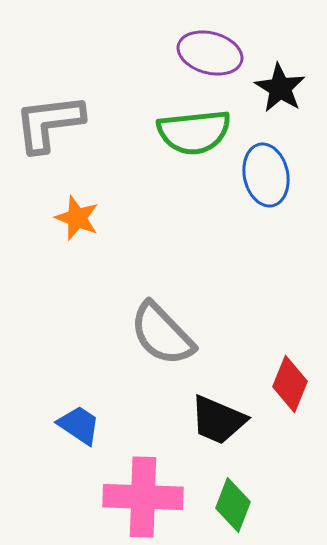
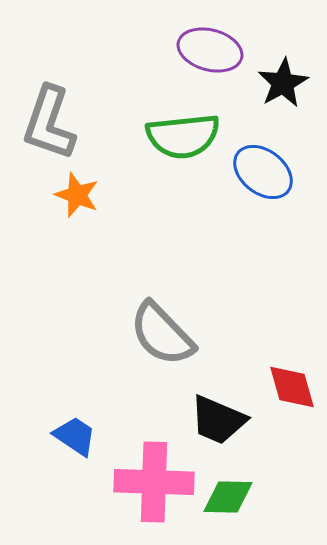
purple ellipse: moved 3 px up
black star: moved 3 px right, 5 px up; rotated 12 degrees clockwise
gray L-shape: rotated 64 degrees counterclockwise
green semicircle: moved 11 px left, 4 px down
blue ellipse: moved 3 px left, 3 px up; rotated 40 degrees counterclockwise
orange star: moved 23 px up
red diamond: moved 2 px right, 3 px down; rotated 38 degrees counterclockwise
blue trapezoid: moved 4 px left, 11 px down
pink cross: moved 11 px right, 15 px up
green diamond: moved 5 px left, 8 px up; rotated 70 degrees clockwise
